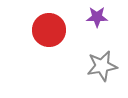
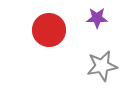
purple star: moved 1 px down
